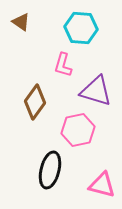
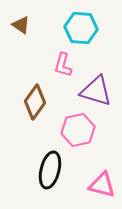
brown triangle: moved 3 px down
